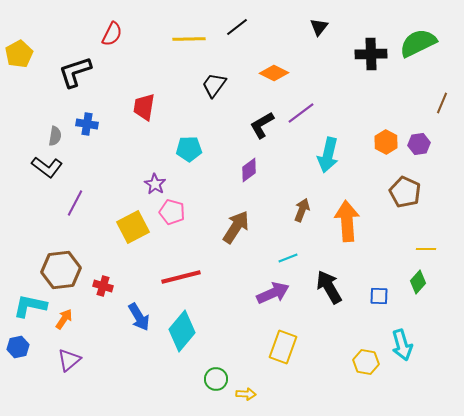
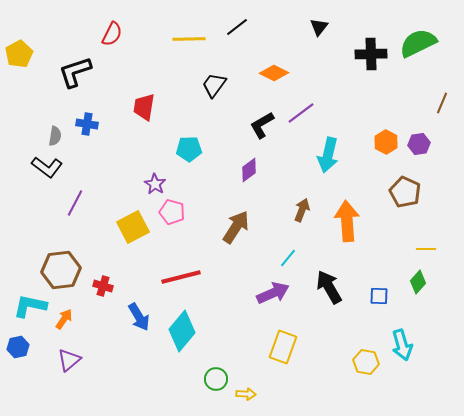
cyan line at (288, 258): rotated 30 degrees counterclockwise
